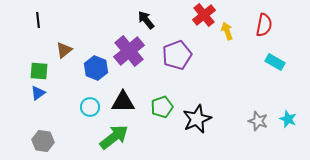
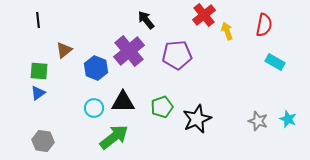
purple pentagon: rotated 16 degrees clockwise
cyan circle: moved 4 px right, 1 px down
